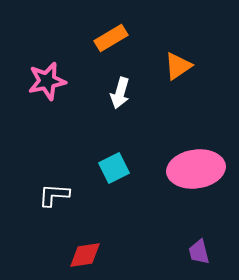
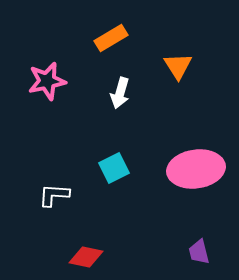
orange triangle: rotated 28 degrees counterclockwise
red diamond: moved 1 px right, 2 px down; rotated 20 degrees clockwise
